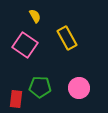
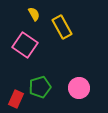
yellow semicircle: moved 1 px left, 2 px up
yellow rectangle: moved 5 px left, 11 px up
green pentagon: rotated 20 degrees counterclockwise
red rectangle: rotated 18 degrees clockwise
